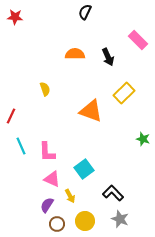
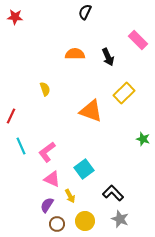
pink L-shape: rotated 55 degrees clockwise
